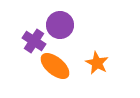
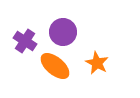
purple circle: moved 3 px right, 7 px down
purple cross: moved 9 px left
